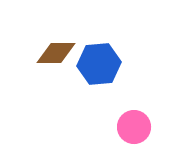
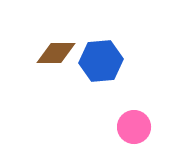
blue hexagon: moved 2 px right, 3 px up
